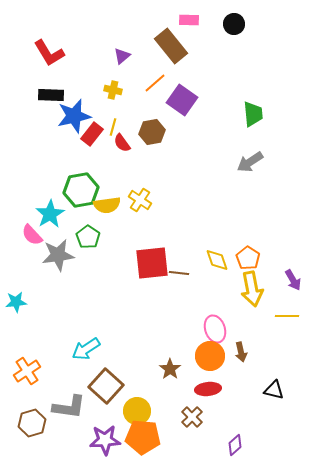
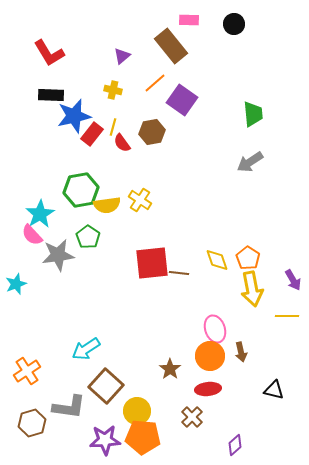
cyan star at (50, 214): moved 10 px left
cyan star at (16, 302): moved 18 px up; rotated 15 degrees counterclockwise
